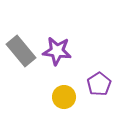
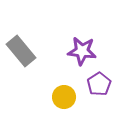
purple star: moved 25 px right
